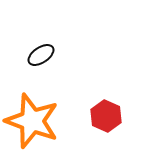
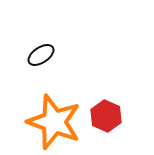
orange star: moved 22 px right, 1 px down
